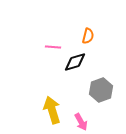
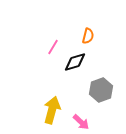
pink line: rotated 63 degrees counterclockwise
yellow arrow: rotated 32 degrees clockwise
pink arrow: rotated 18 degrees counterclockwise
